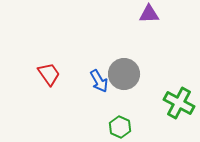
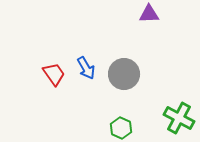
red trapezoid: moved 5 px right
blue arrow: moved 13 px left, 13 px up
green cross: moved 15 px down
green hexagon: moved 1 px right, 1 px down
